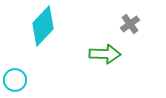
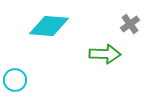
cyan diamond: moved 6 px right; rotated 51 degrees clockwise
